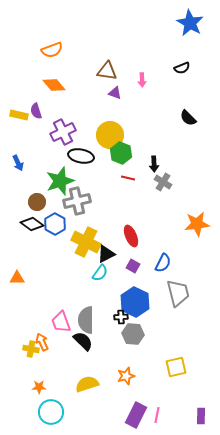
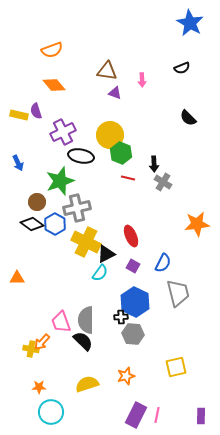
gray cross at (77, 201): moved 7 px down
orange arrow at (42, 342): rotated 114 degrees counterclockwise
